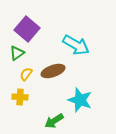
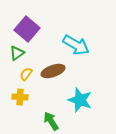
green arrow: moved 3 px left; rotated 90 degrees clockwise
